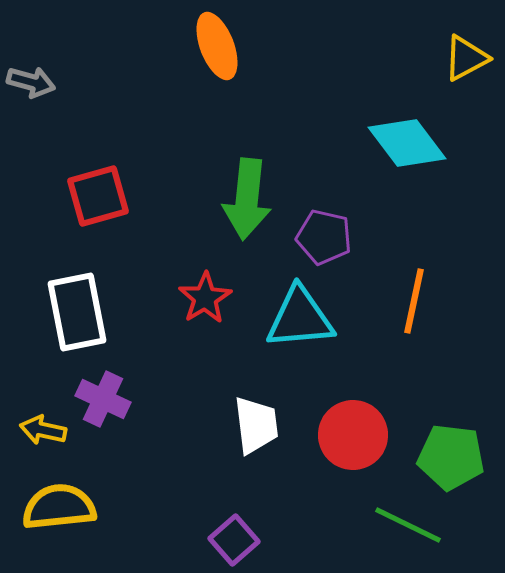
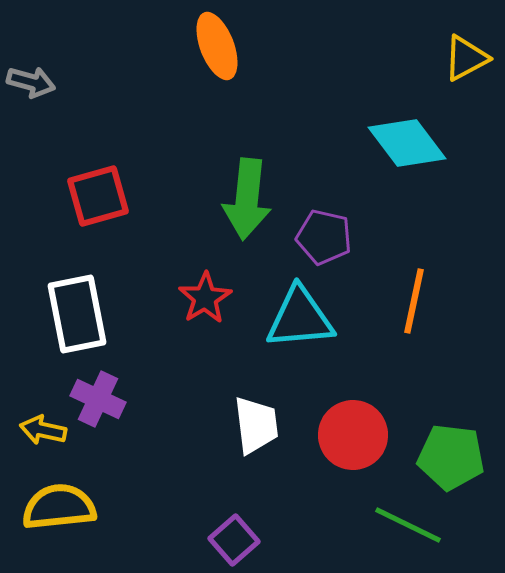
white rectangle: moved 2 px down
purple cross: moved 5 px left
